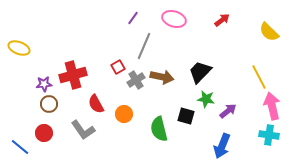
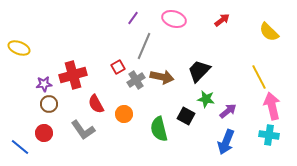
black trapezoid: moved 1 px left, 1 px up
black square: rotated 12 degrees clockwise
blue arrow: moved 4 px right, 4 px up
